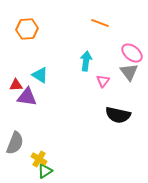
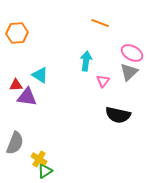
orange hexagon: moved 10 px left, 4 px down
pink ellipse: rotated 10 degrees counterclockwise
gray triangle: rotated 24 degrees clockwise
